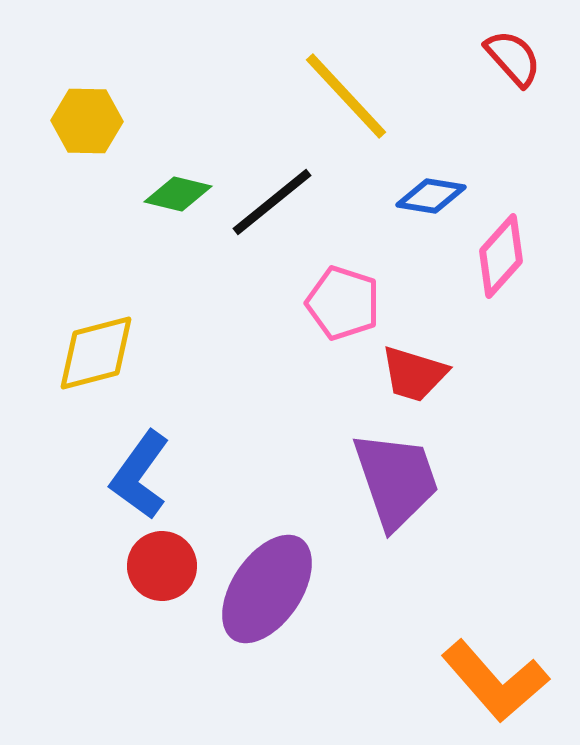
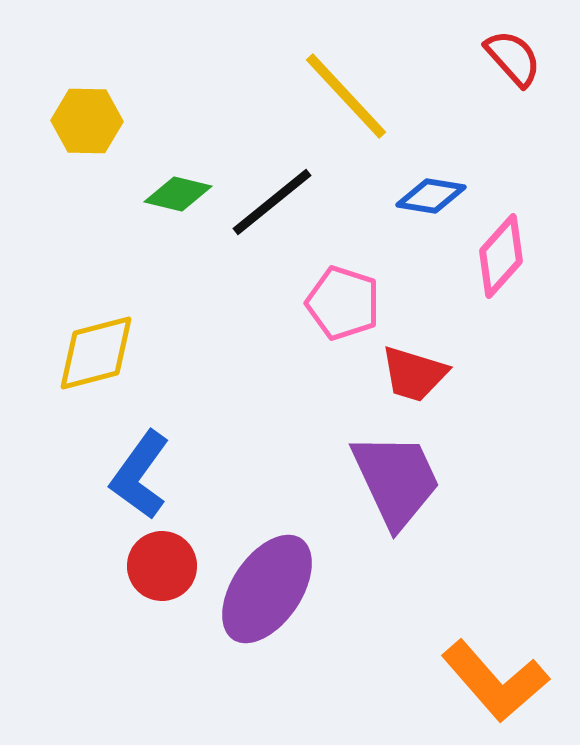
purple trapezoid: rotated 6 degrees counterclockwise
